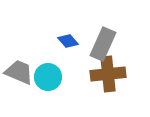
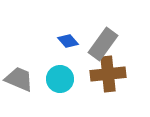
gray rectangle: rotated 12 degrees clockwise
gray trapezoid: moved 7 px down
cyan circle: moved 12 px right, 2 px down
